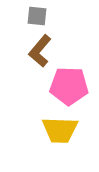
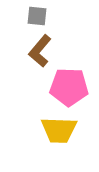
pink pentagon: moved 1 px down
yellow trapezoid: moved 1 px left
